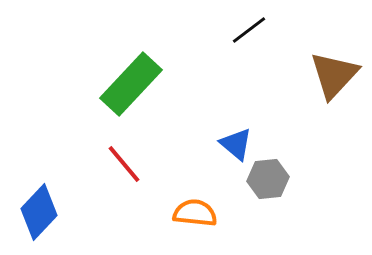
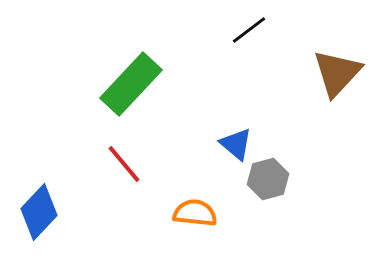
brown triangle: moved 3 px right, 2 px up
gray hexagon: rotated 9 degrees counterclockwise
